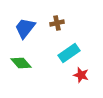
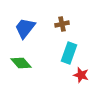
brown cross: moved 5 px right, 1 px down
cyan rectangle: rotated 35 degrees counterclockwise
